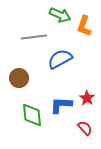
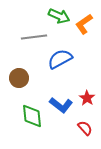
green arrow: moved 1 px left, 1 px down
orange L-shape: moved 2 px up; rotated 35 degrees clockwise
blue L-shape: rotated 145 degrees counterclockwise
green diamond: moved 1 px down
